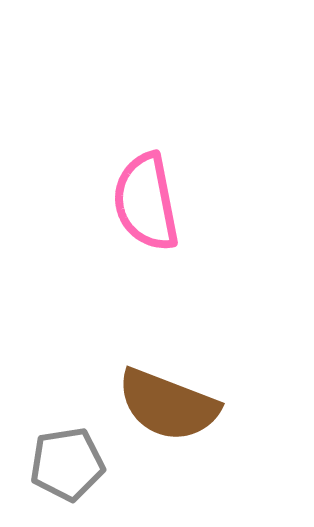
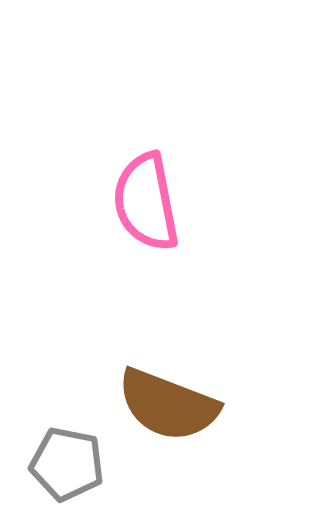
gray pentagon: rotated 20 degrees clockwise
